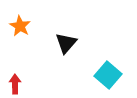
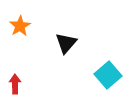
orange star: rotated 10 degrees clockwise
cyan square: rotated 8 degrees clockwise
